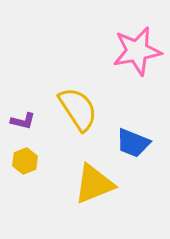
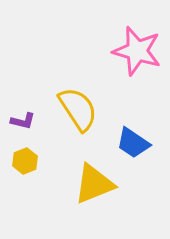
pink star: rotated 27 degrees clockwise
blue trapezoid: rotated 12 degrees clockwise
